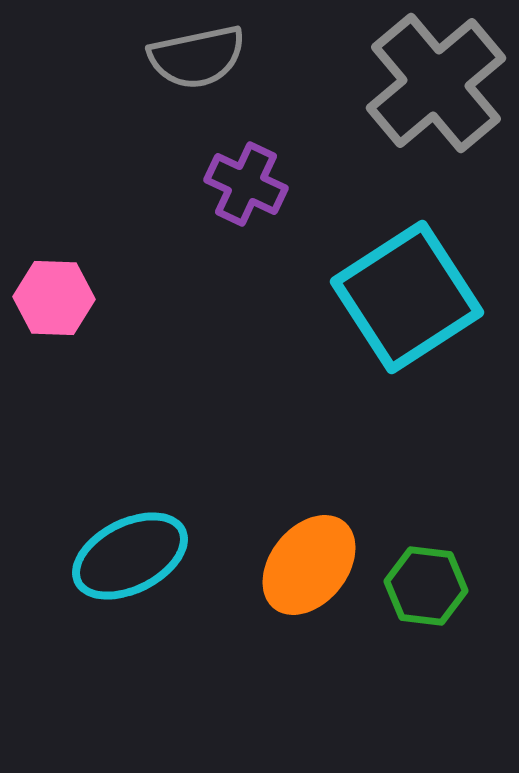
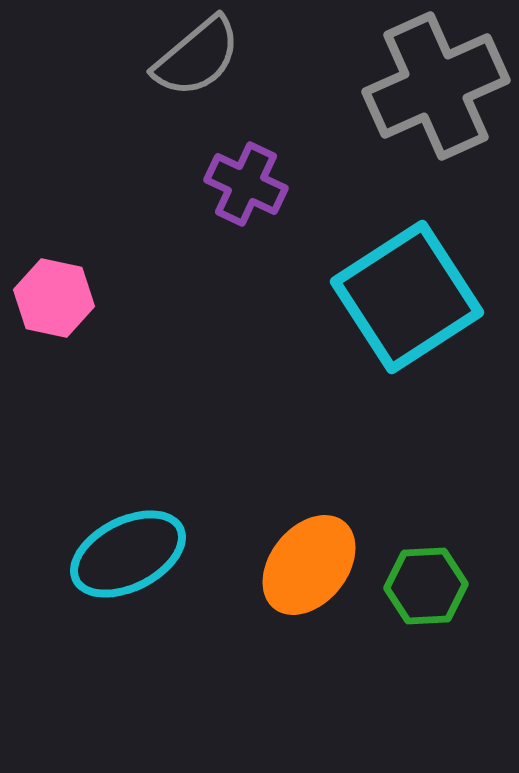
gray semicircle: rotated 28 degrees counterclockwise
gray cross: moved 3 px down; rotated 16 degrees clockwise
pink hexagon: rotated 10 degrees clockwise
cyan ellipse: moved 2 px left, 2 px up
green hexagon: rotated 10 degrees counterclockwise
